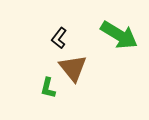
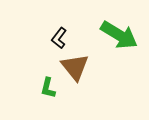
brown triangle: moved 2 px right, 1 px up
